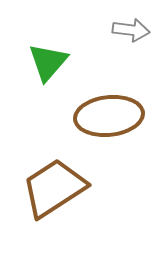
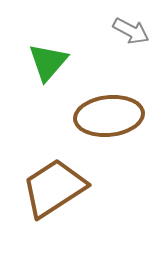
gray arrow: moved 1 px down; rotated 21 degrees clockwise
